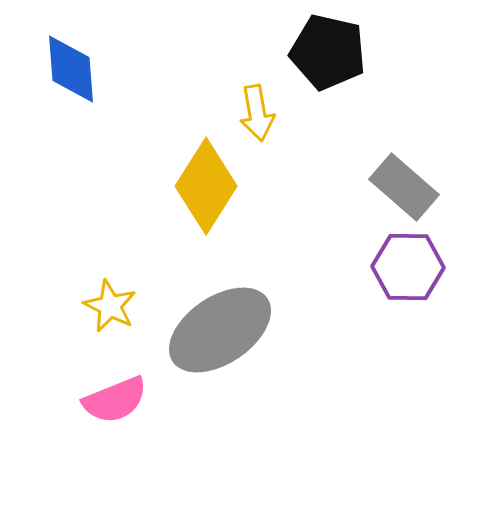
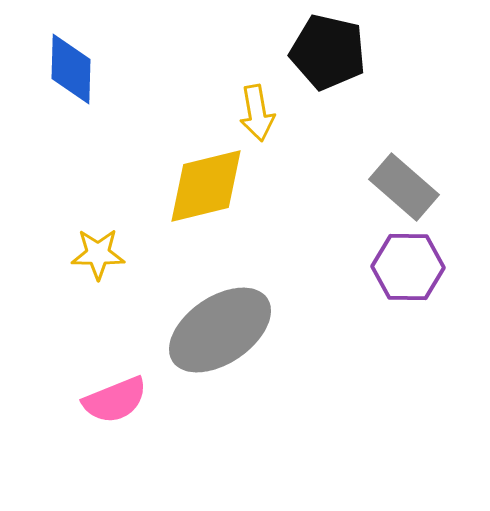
blue diamond: rotated 6 degrees clockwise
yellow diamond: rotated 44 degrees clockwise
yellow star: moved 12 px left, 52 px up; rotated 26 degrees counterclockwise
